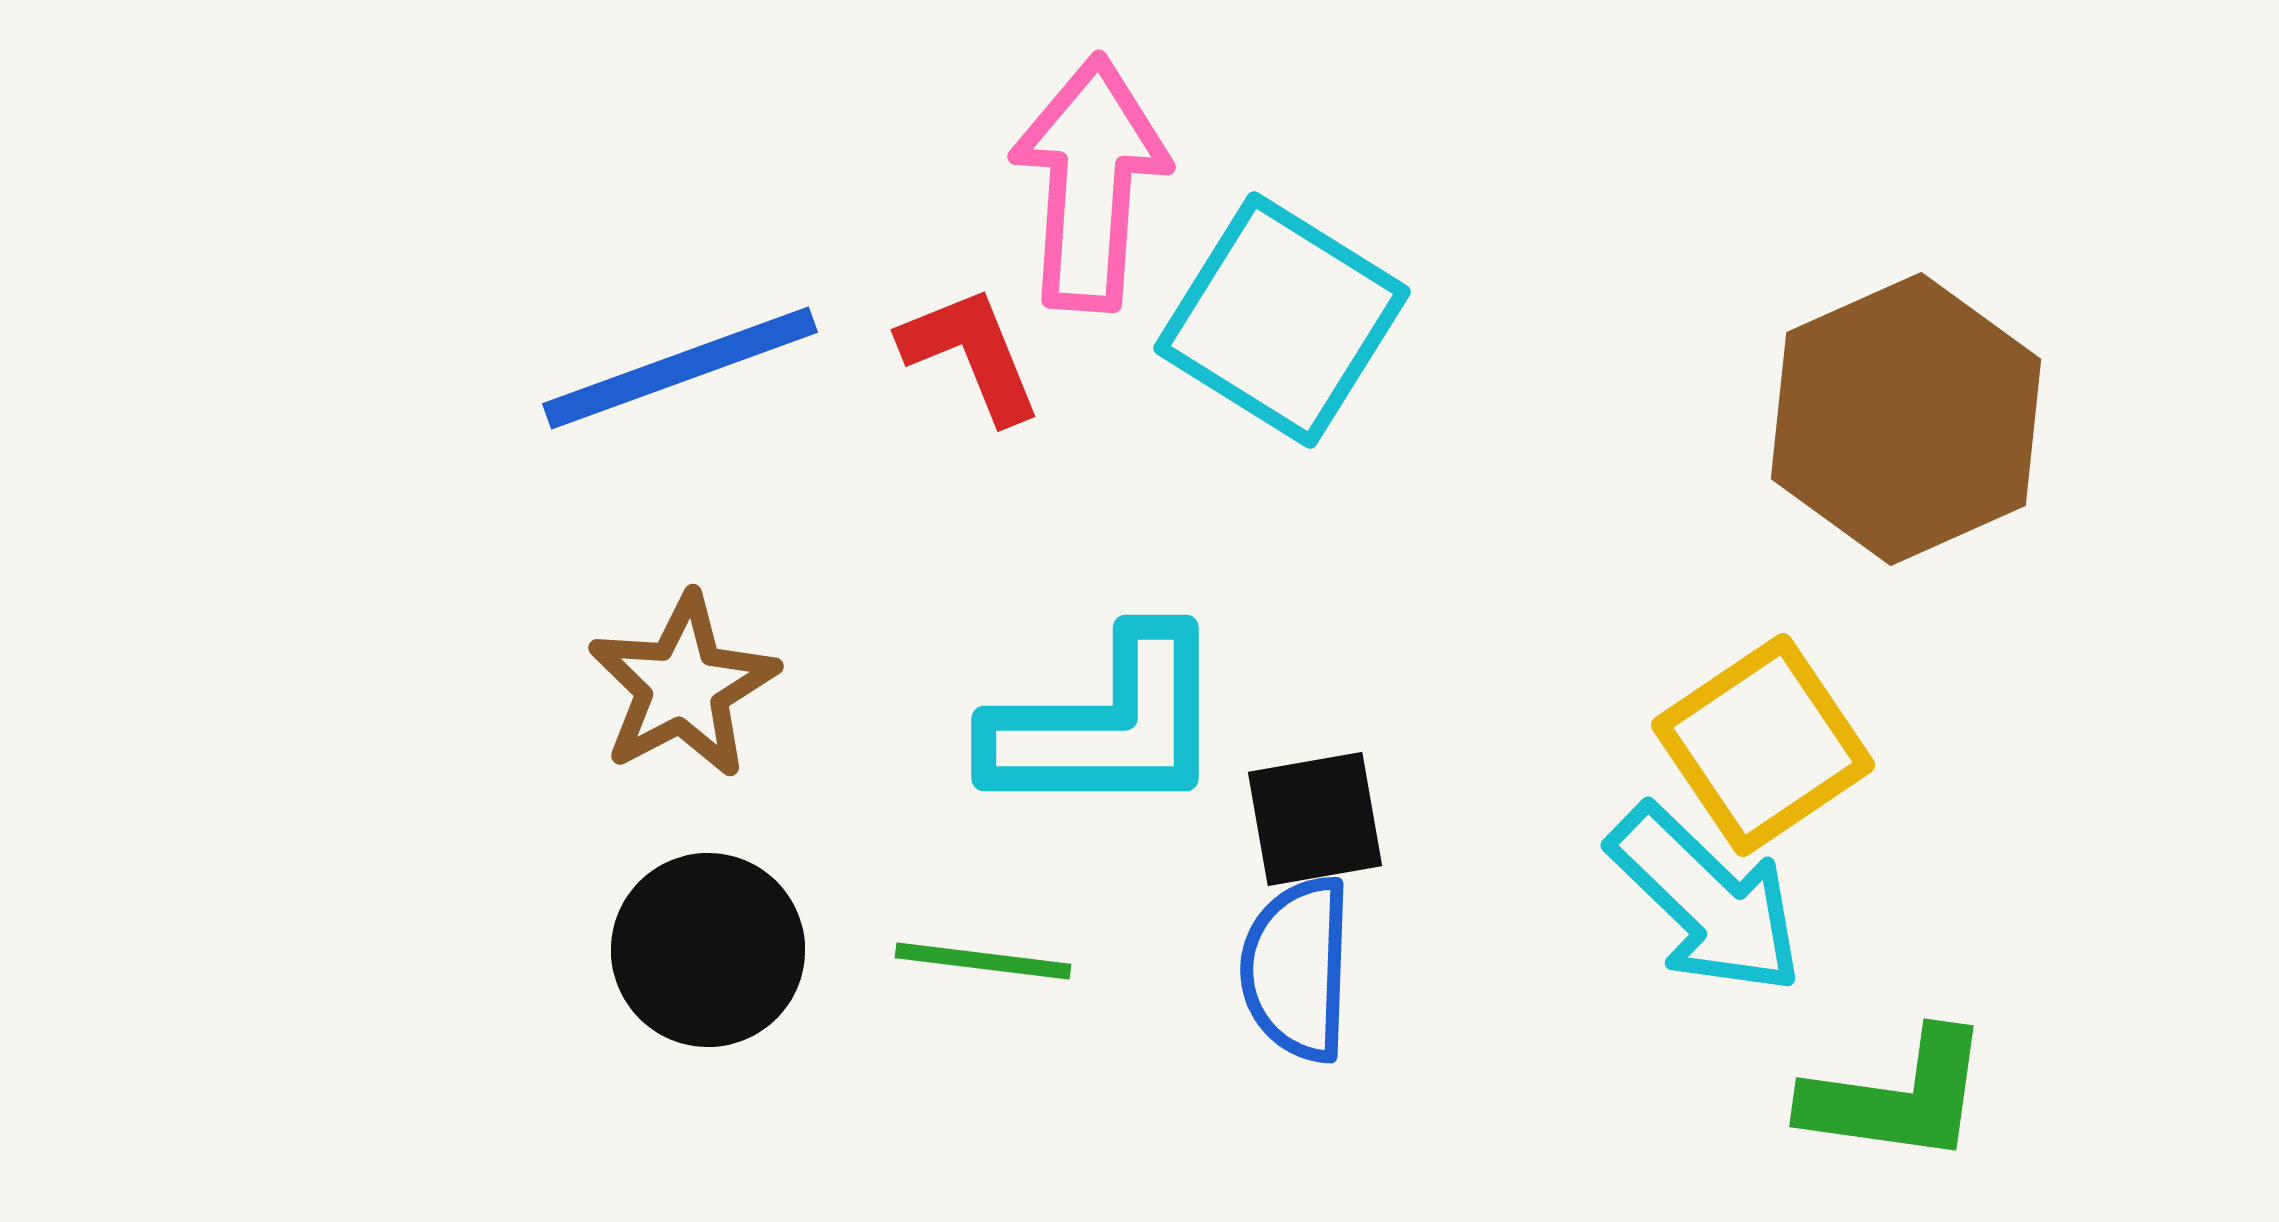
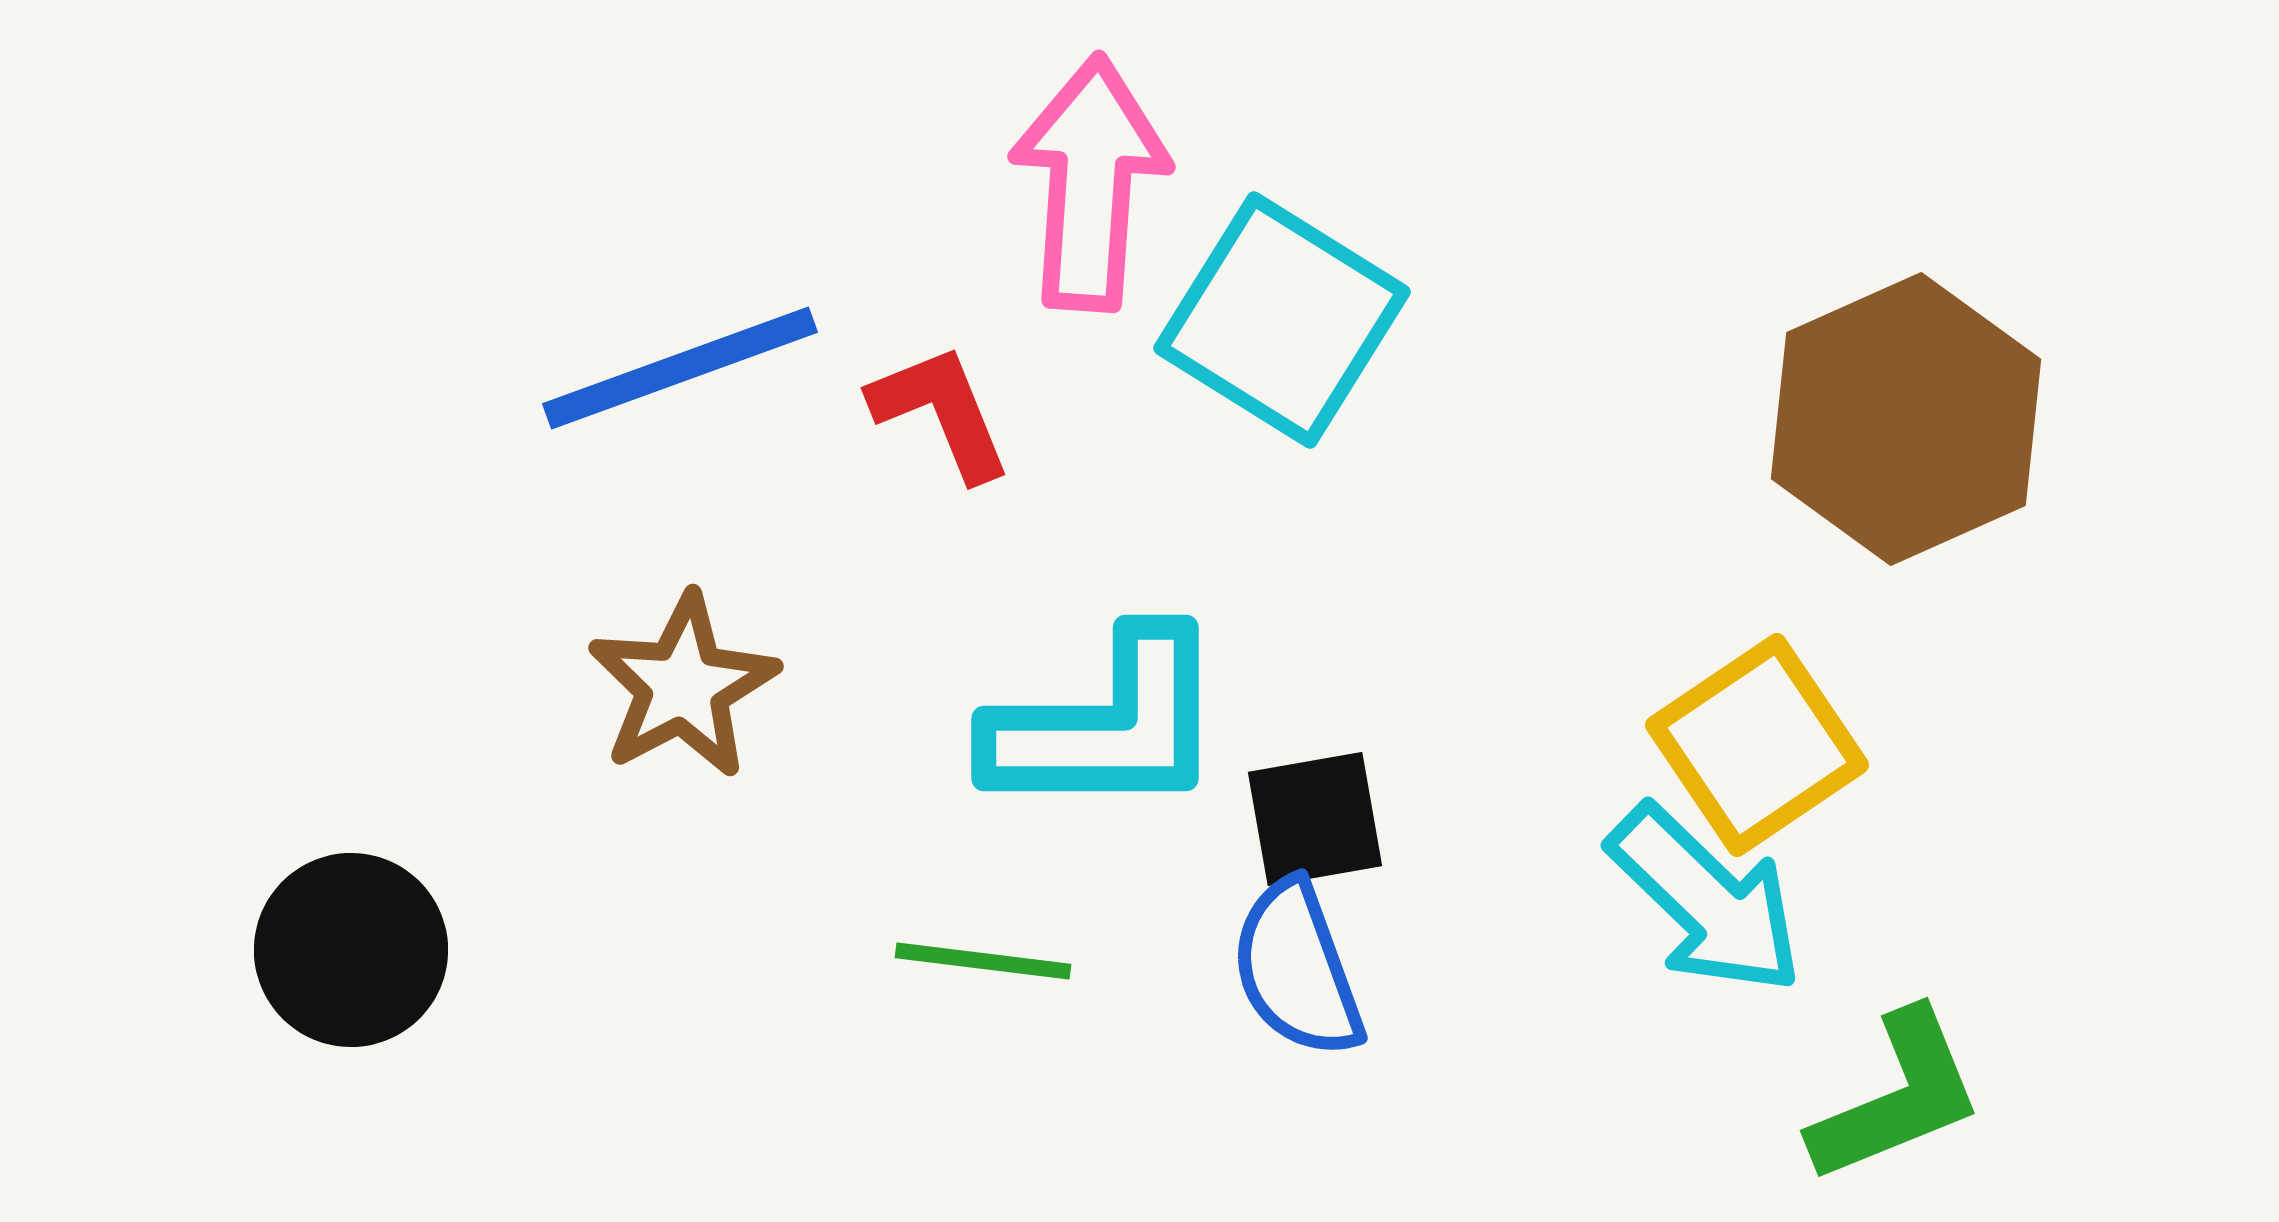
red L-shape: moved 30 px left, 58 px down
yellow square: moved 6 px left
black circle: moved 357 px left
blue semicircle: rotated 22 degrees counterclockwise
green L-shape: rotated 30 degrees counterclockwise
